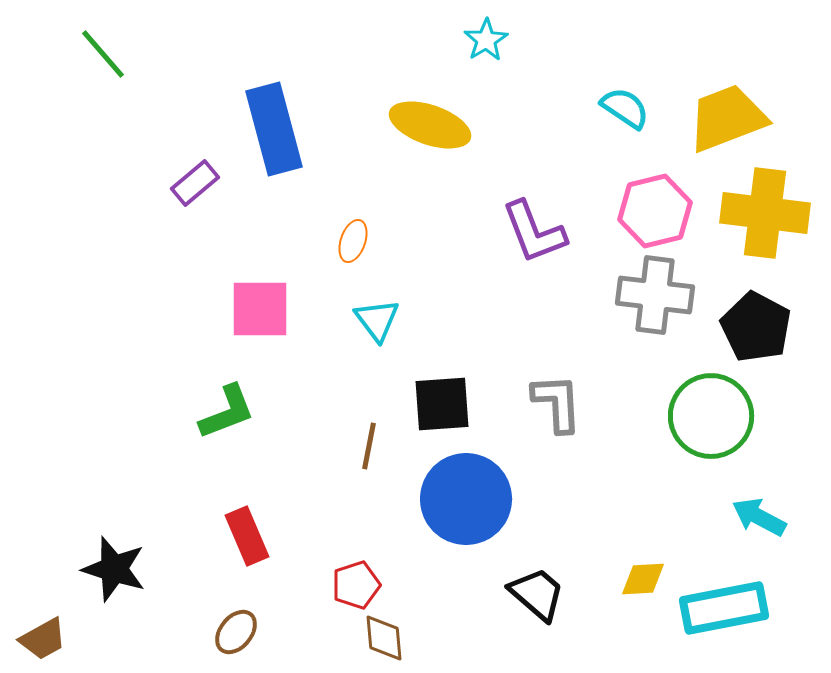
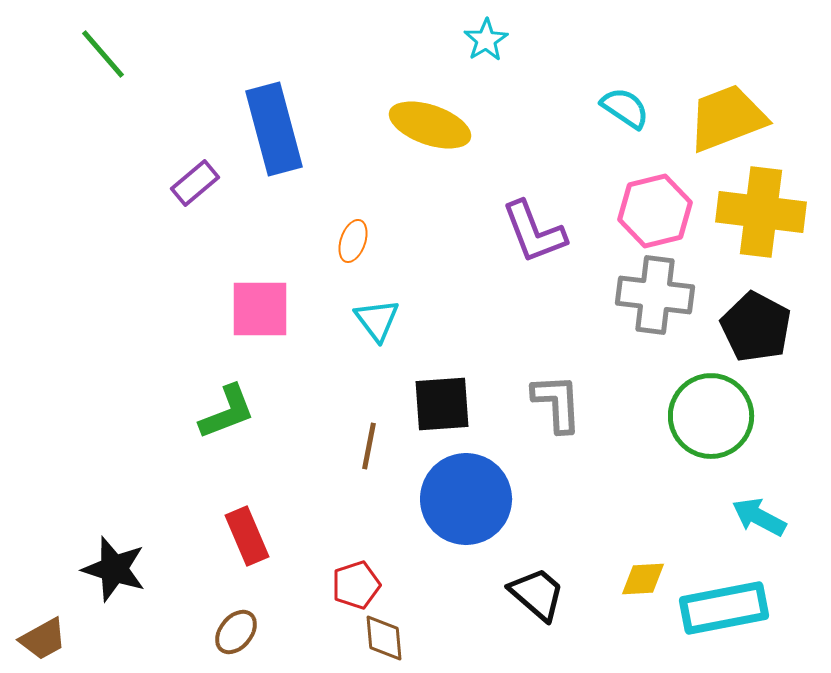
yellow cross: moved 4 px left, 1 px up
